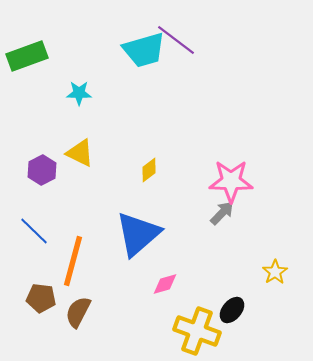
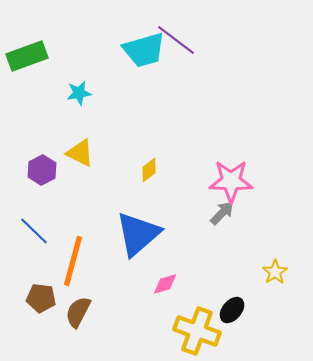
cyan star: rotated 10 degrees counterclockwise
